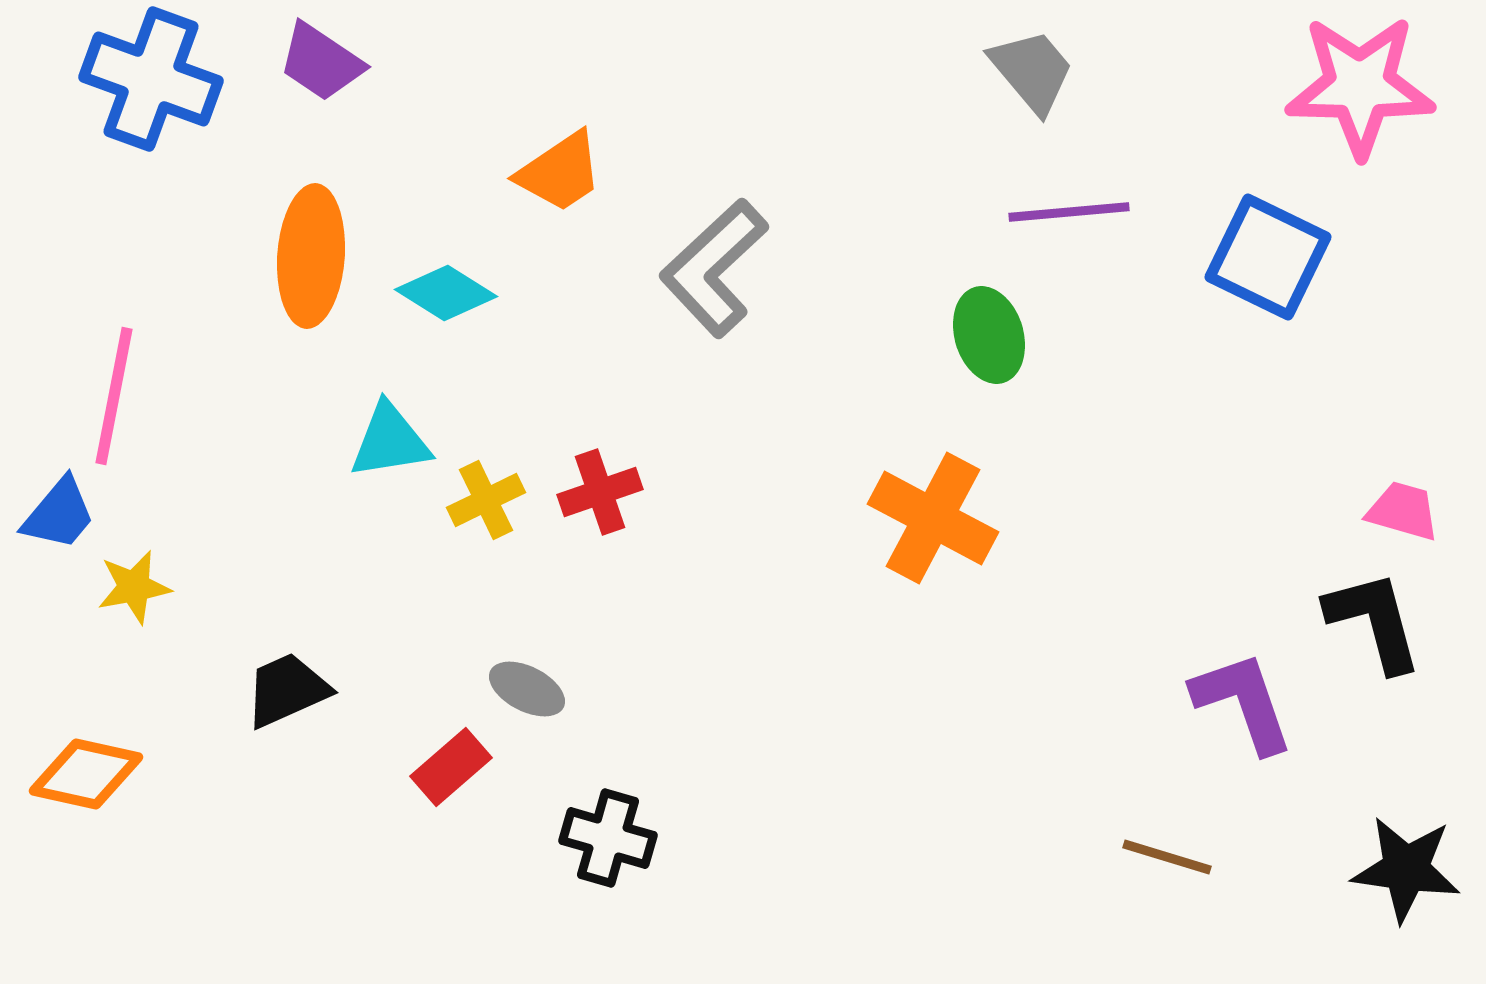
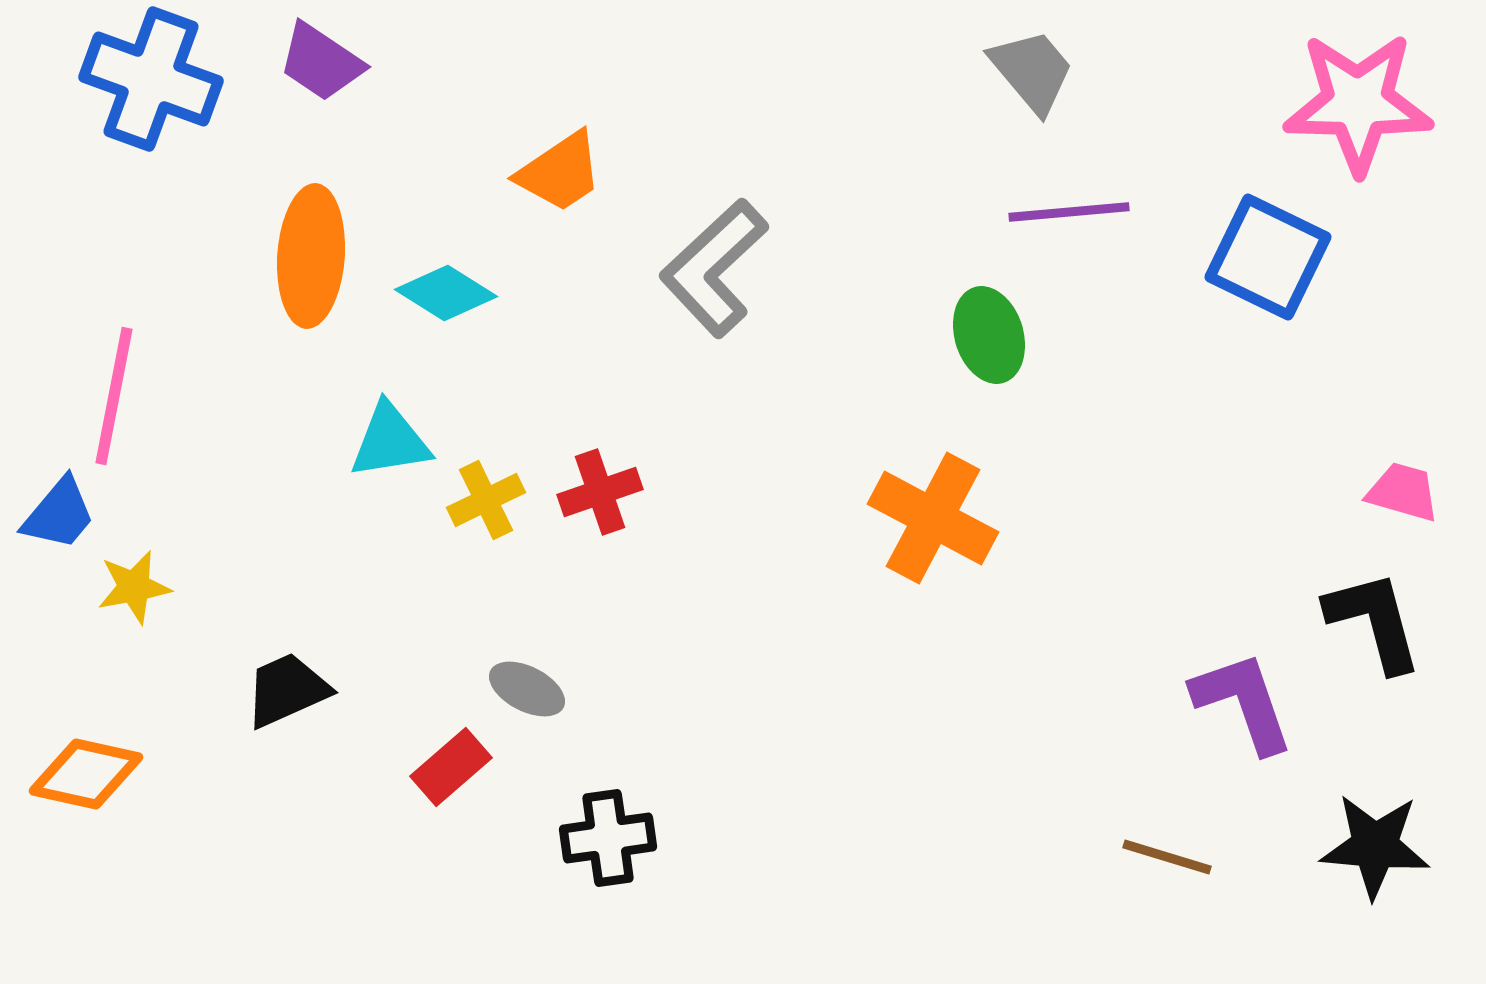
pink star: moved 2 px left, 17 px down
pink trapezoid: moved 19 px up
black cross: rotated 24 degrees counterclockwise
black star: moved 31 px left, 23 px up; rotated 3 degrees counterclockwise
